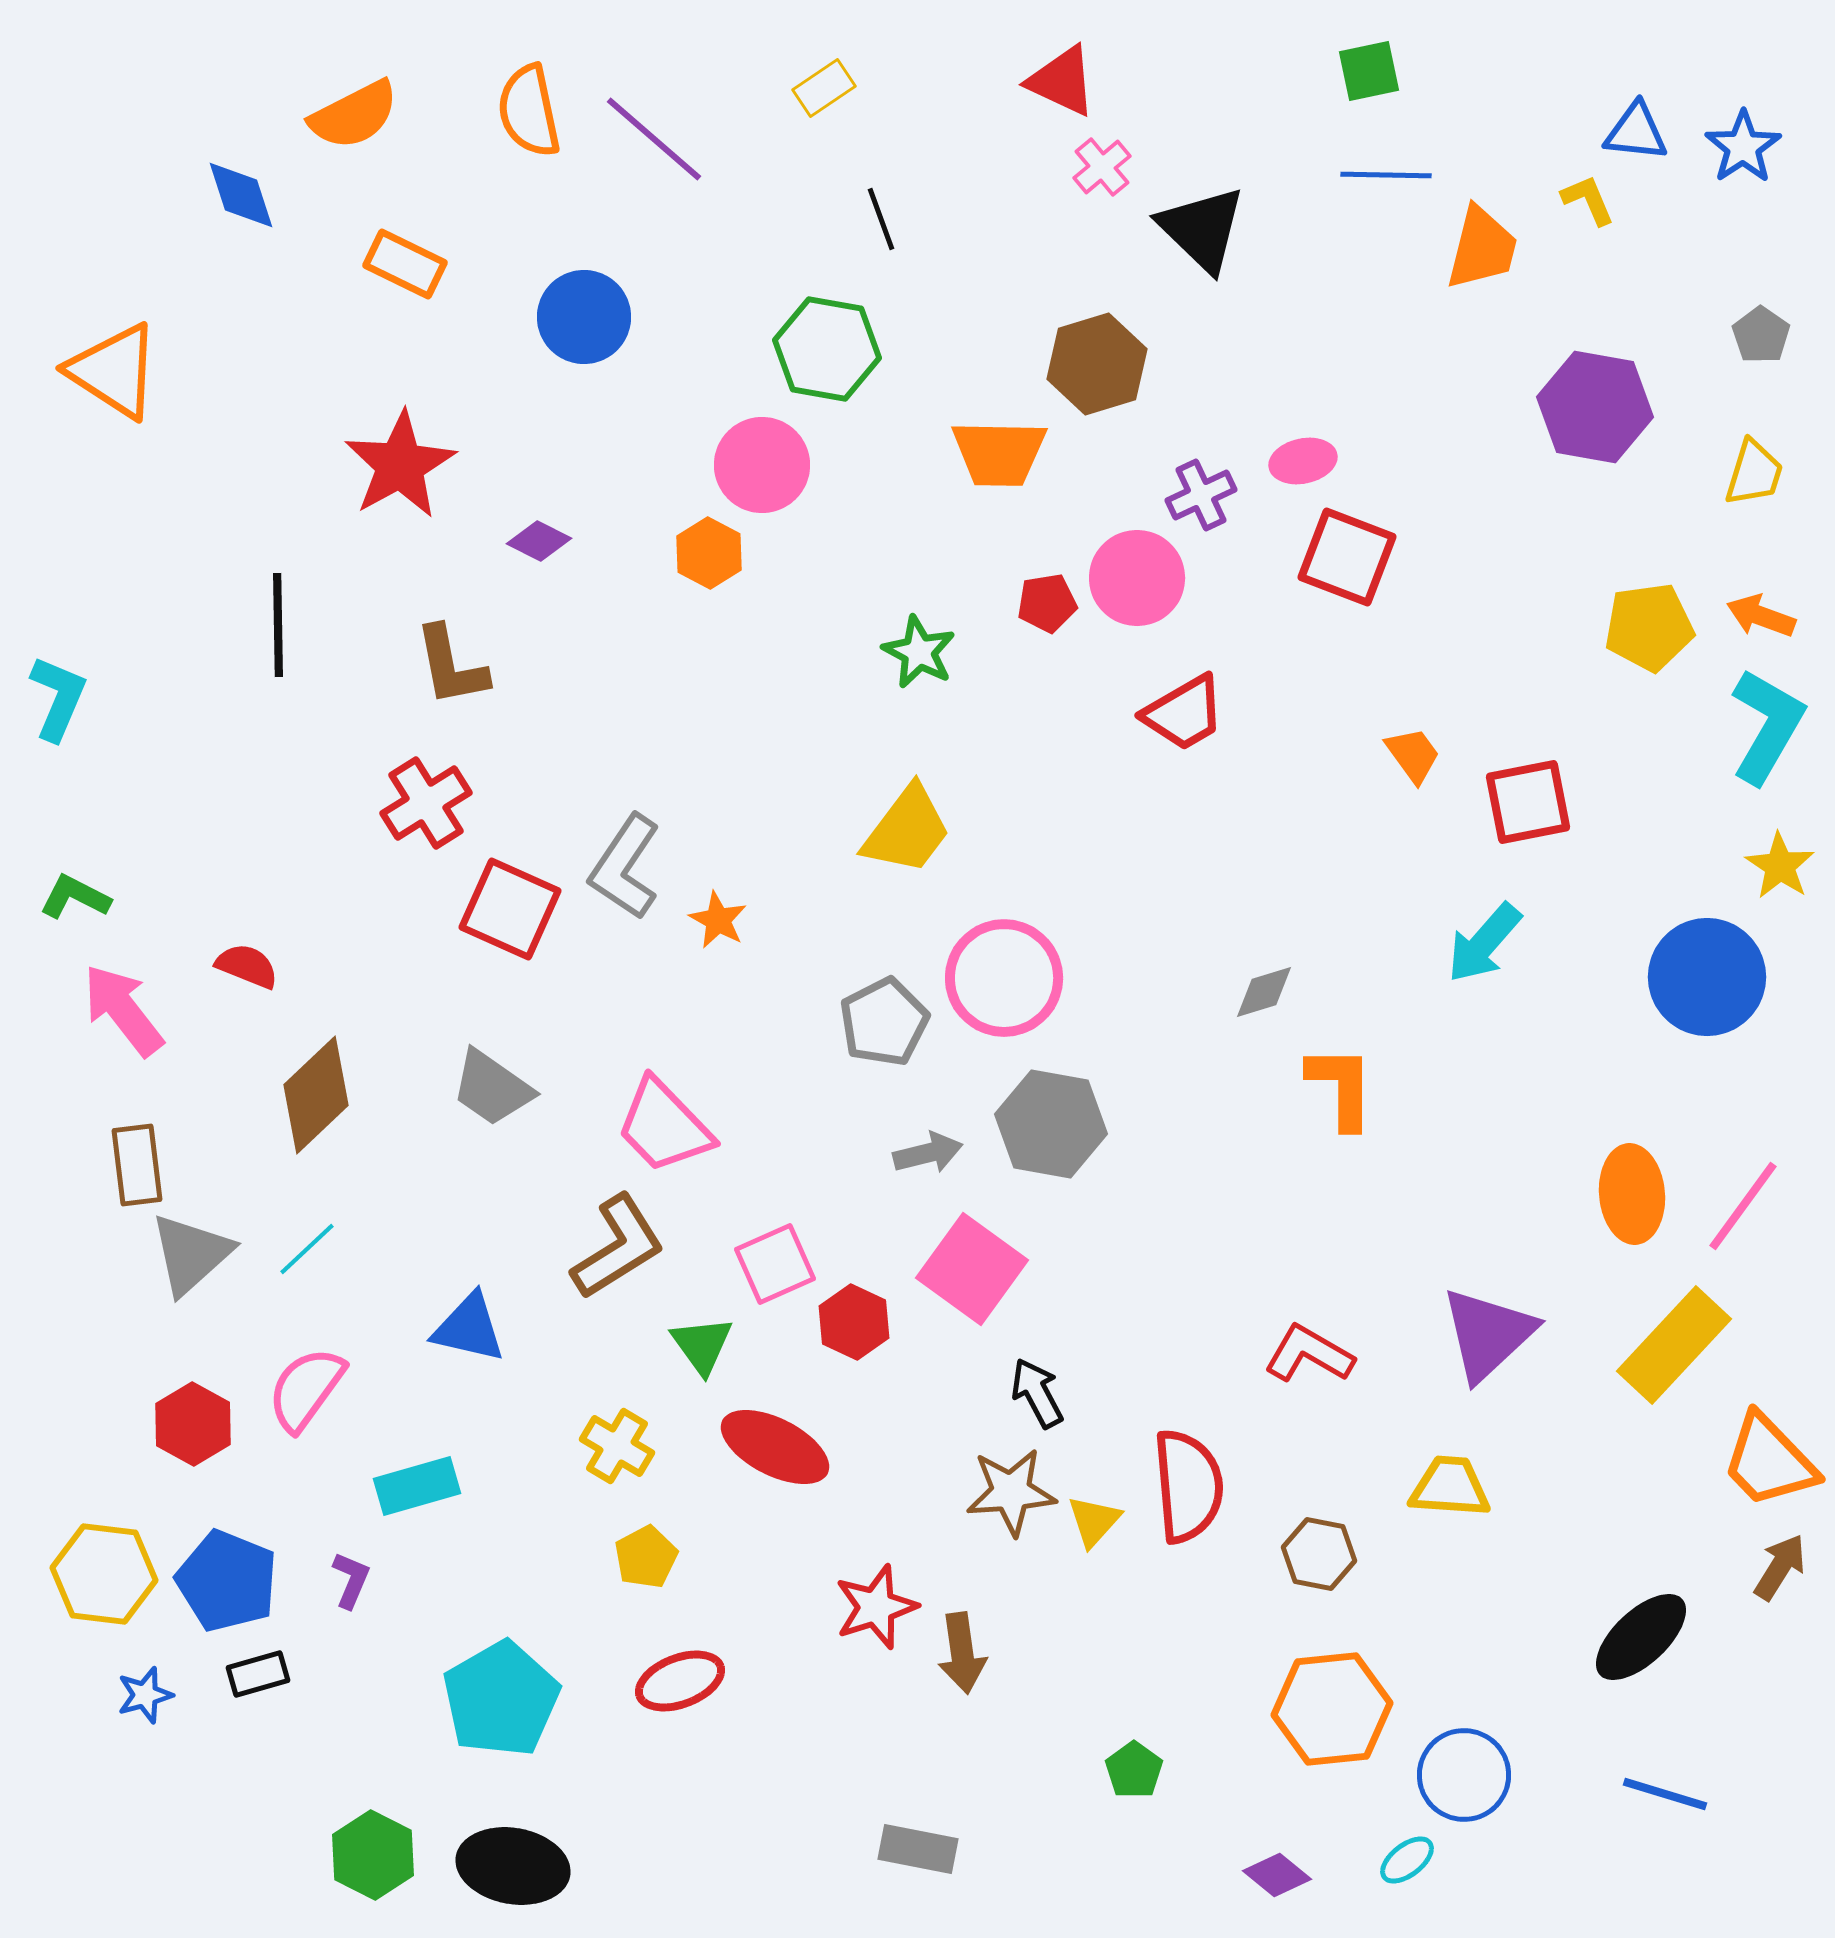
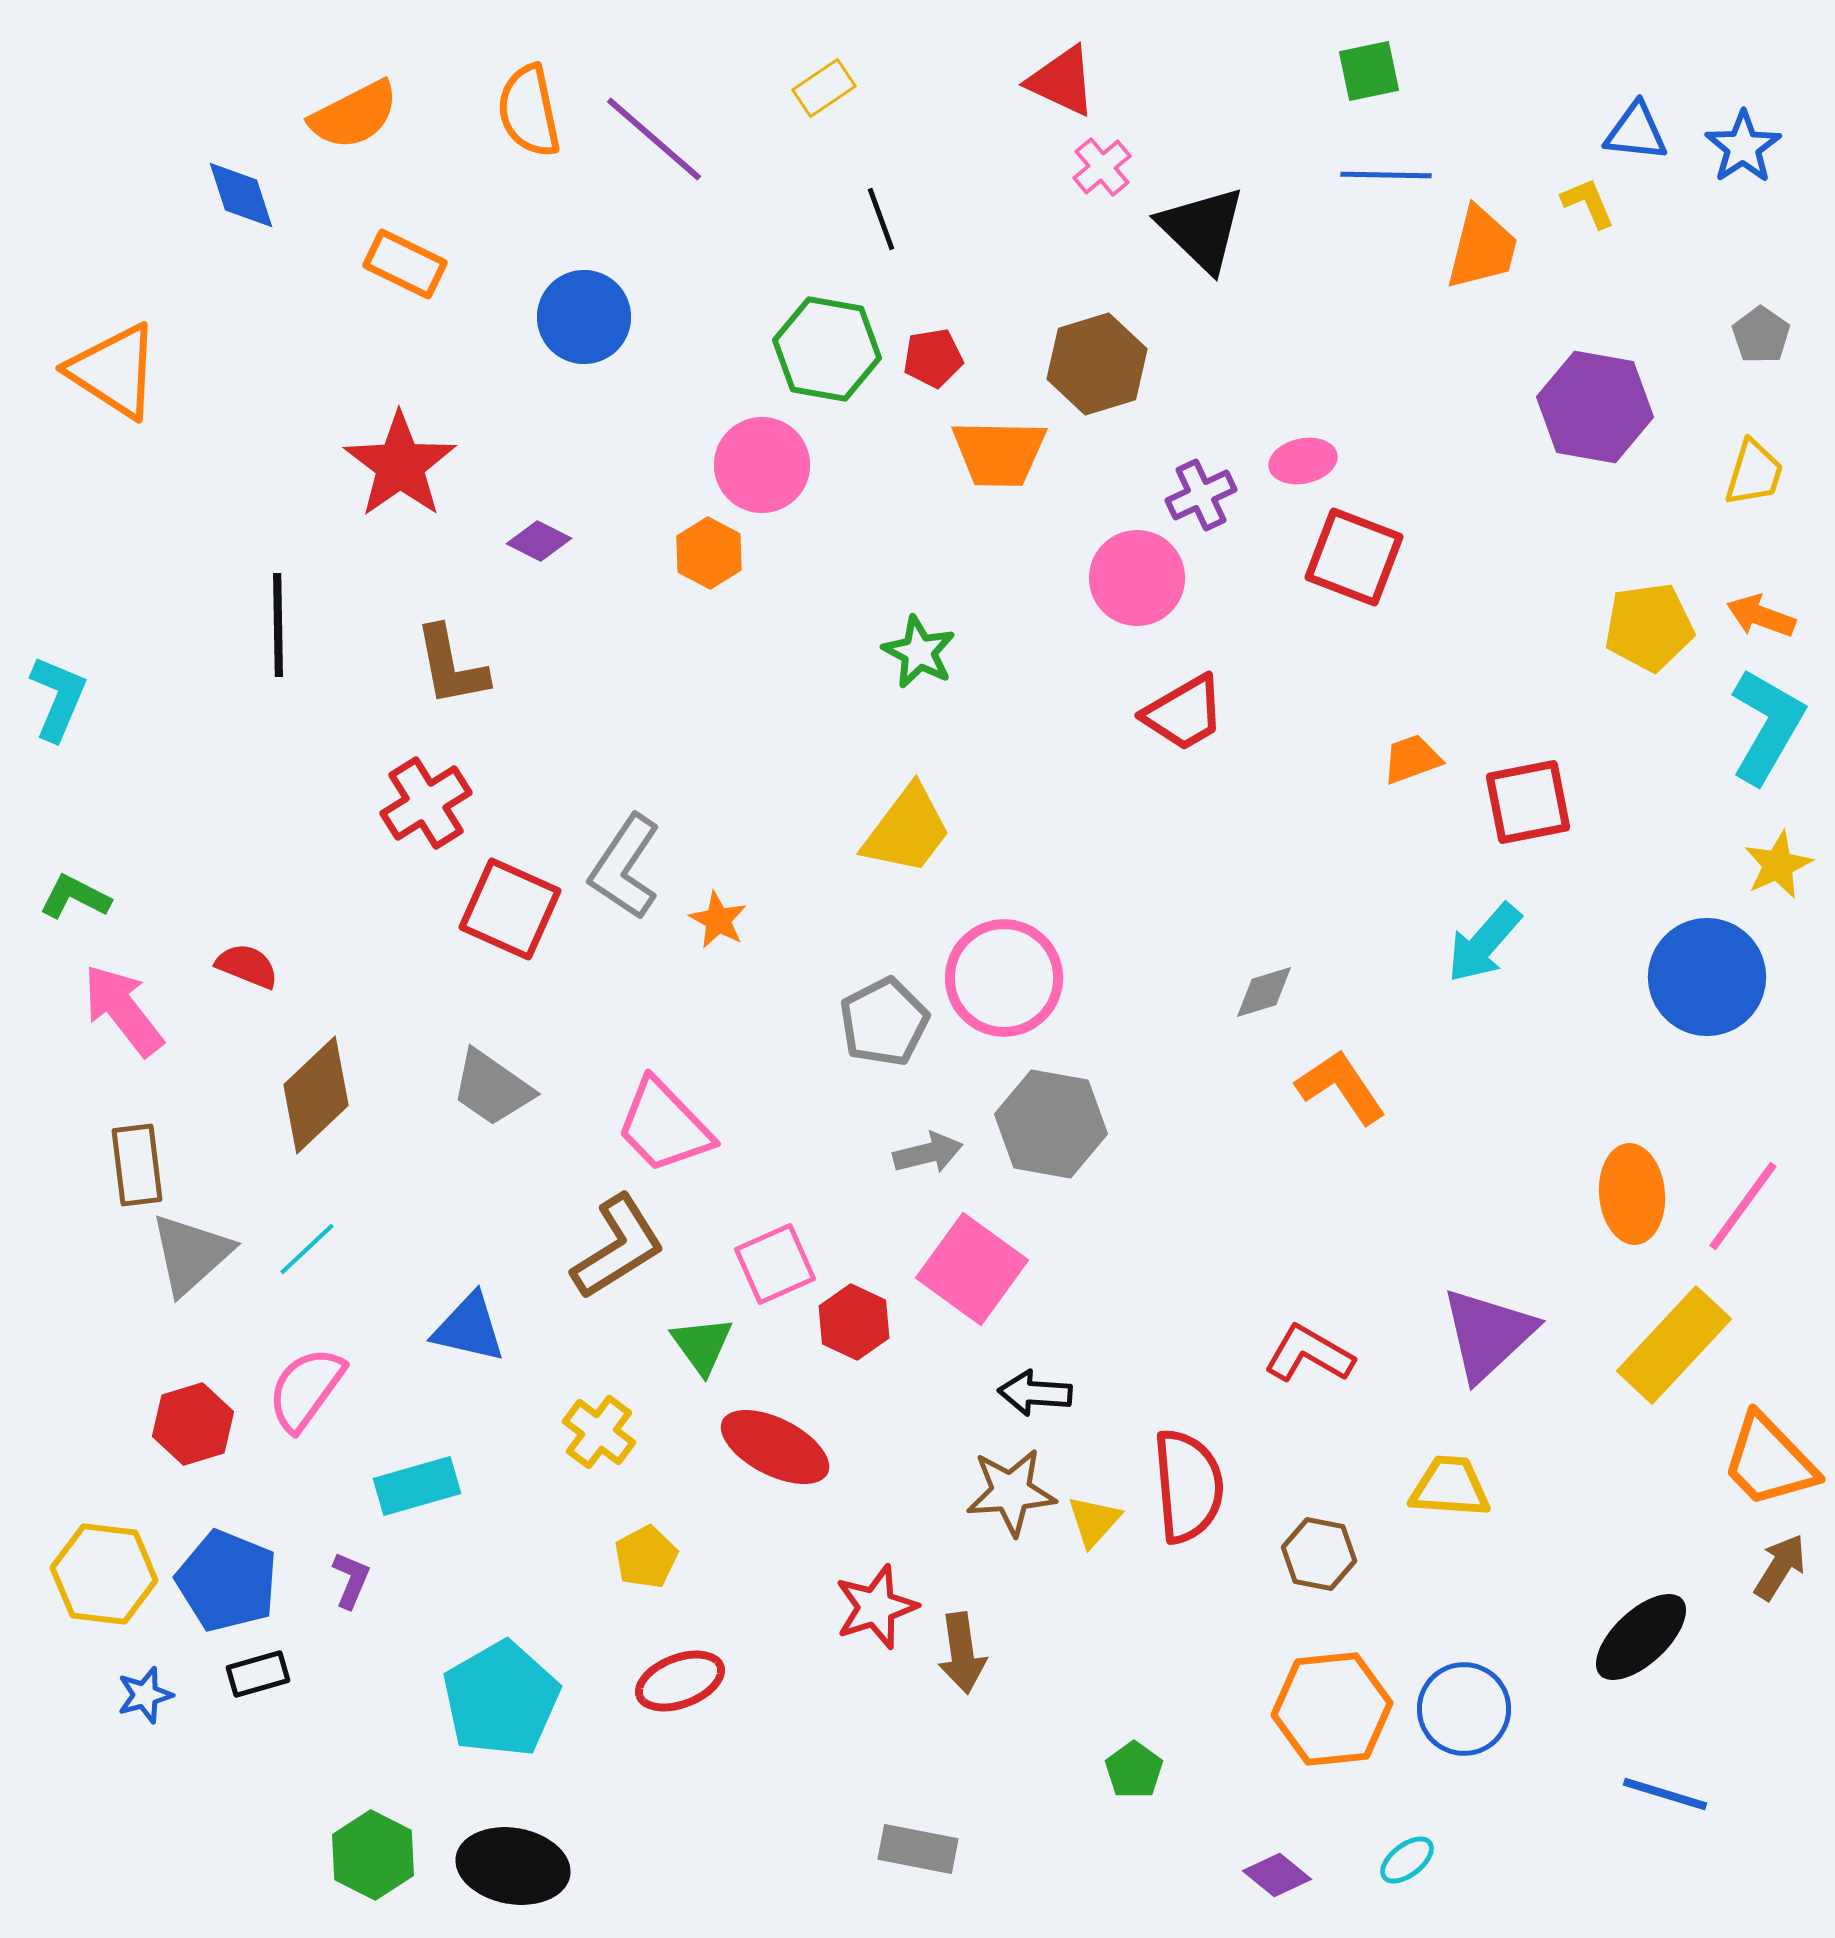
yellow L-shape at (1588, 200): moved 3 px down
red star at (400, 465): rotated 6 degrees counterclockwise
red square at (1347, 557): moved 7 px right
red pentagon at (1047, 603): moved 114 px left, 245 px up
orange trapezoid at (1413, 755): moved 1 px left, 4 px down; rotated 74 degrees counterclockwise
yellow star at (1780, 866): moved 2 px left, 1 px up; rotated 14 degrees clockwise
orange L-shape at (1341, 1087): rotated 34 degrees counterclockwise
black arrow at (1037, 1393): moved 2 px left; rotated 58 degrees counterclockwise
red hexagon at (193, 1424): rotated 14 degrees clockwise
yellow cross at (617, 1446): moved 18 px left, 14 px up; rotated 6 degrees clockwise
blue circle at (1464, 1775): moved 66 px up
